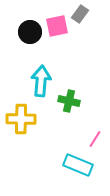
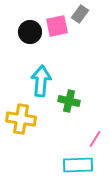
yellow cross: rotated 8 degrees clockwise
cyan rectangle: rotated 24 degrees counterclockwise
